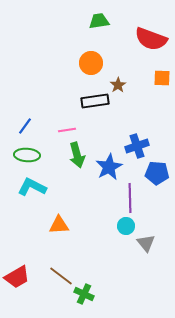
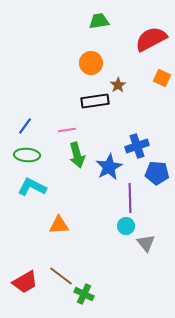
red semicircle: rotated 132 degrees clockwise
orange square: rotated 24 degrees clockwise
red trapezoid: moved 8 px right, 5 px down
